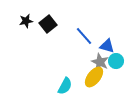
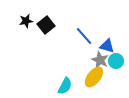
black square: moved 2 px left, 1 px down
gray star: moved 2 px up
